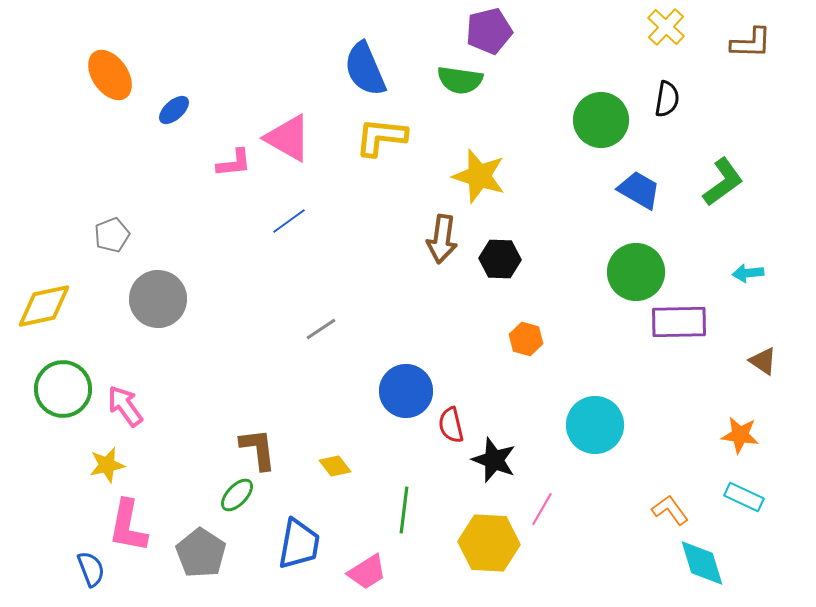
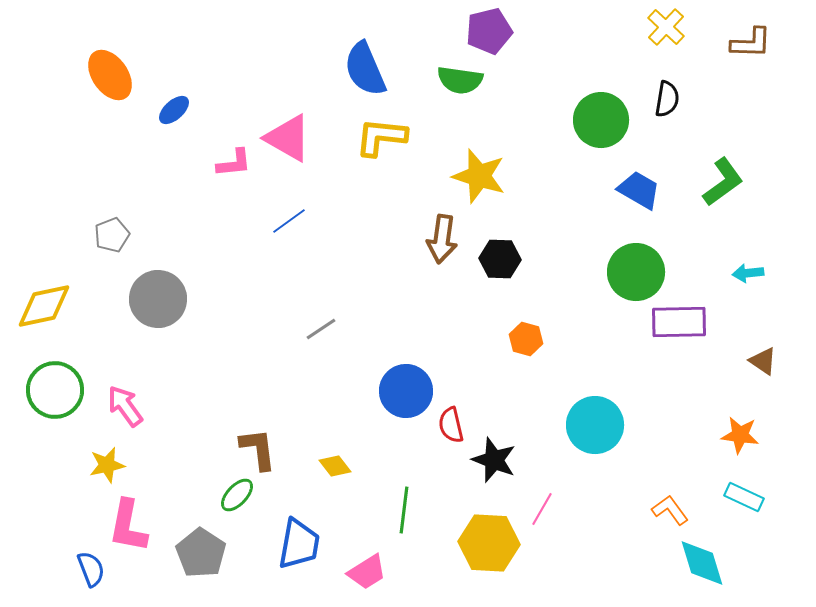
green circle at (63, 389): moved 8 px left, 1 px down
